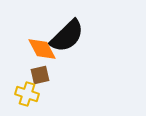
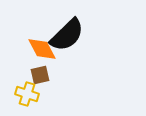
black semicircle: moved 1 px up
